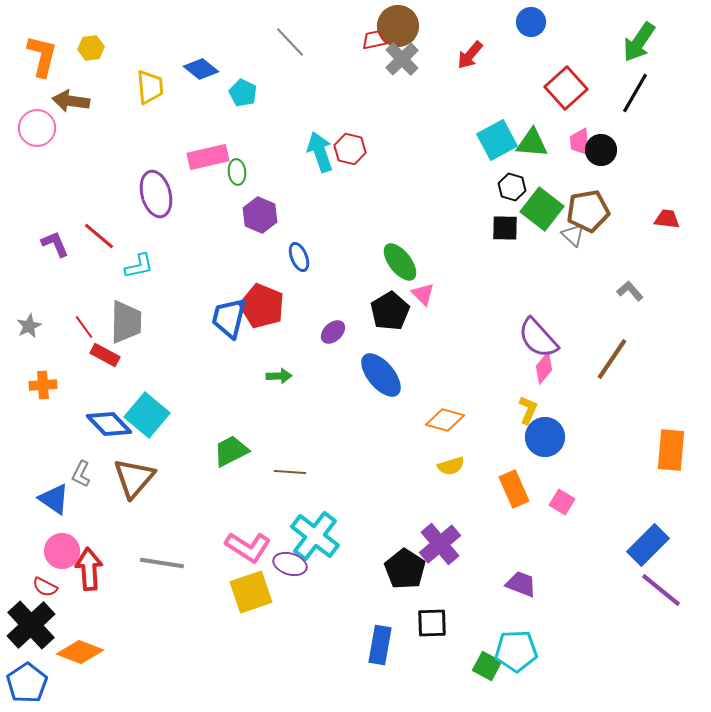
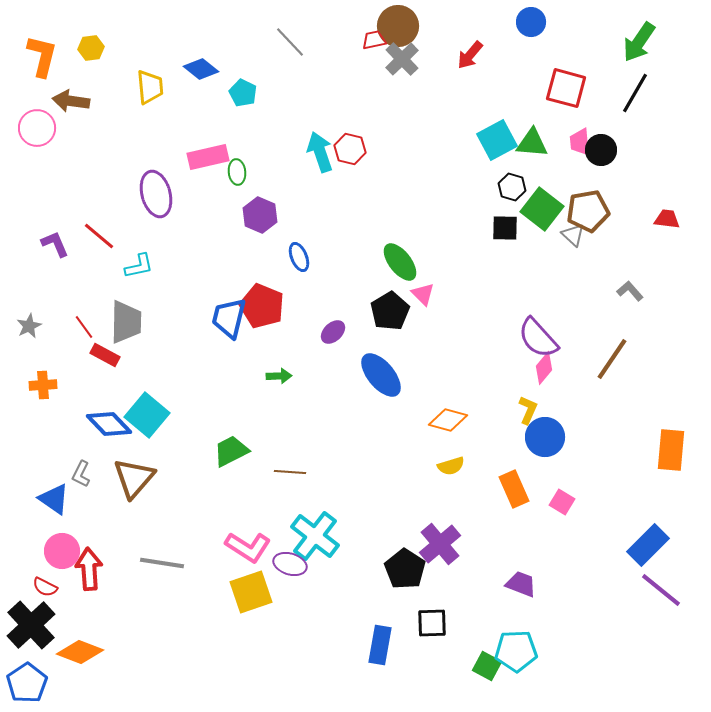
red square at (566, 88): rotated 33 degrees counterclockwise
orange diamond at (445, 420): moved 3 px right
